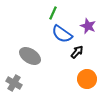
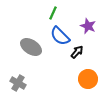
blue semicircle: moved 2 px left, 2 px down; rotated 10 degrees clockwise
gray ellipse: moved 1 px right, 9 px up
orange circle: moved 1 px right
gray cross: moved 4 px right
